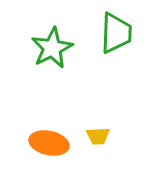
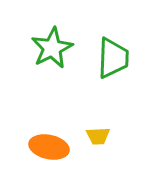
green trapezoid: moved 3 px left, 25 px down
orange ellipse: moved 4 px down
